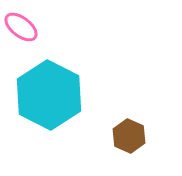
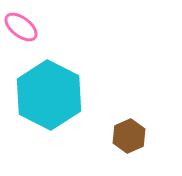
brown hexagon: rotated 12 degrees clockwise
